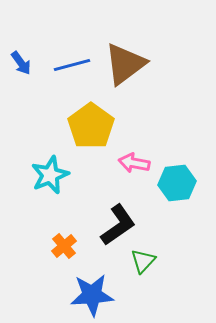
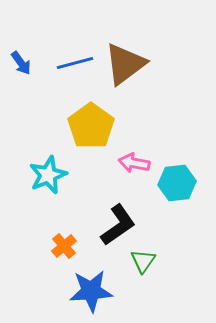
blue line: moved 3 px right, 2 px up
cyan star: moved 2 px left
green triangle: rotated 8 degrees counterclockwise
blue star: moved 1 px left, 4 px up
